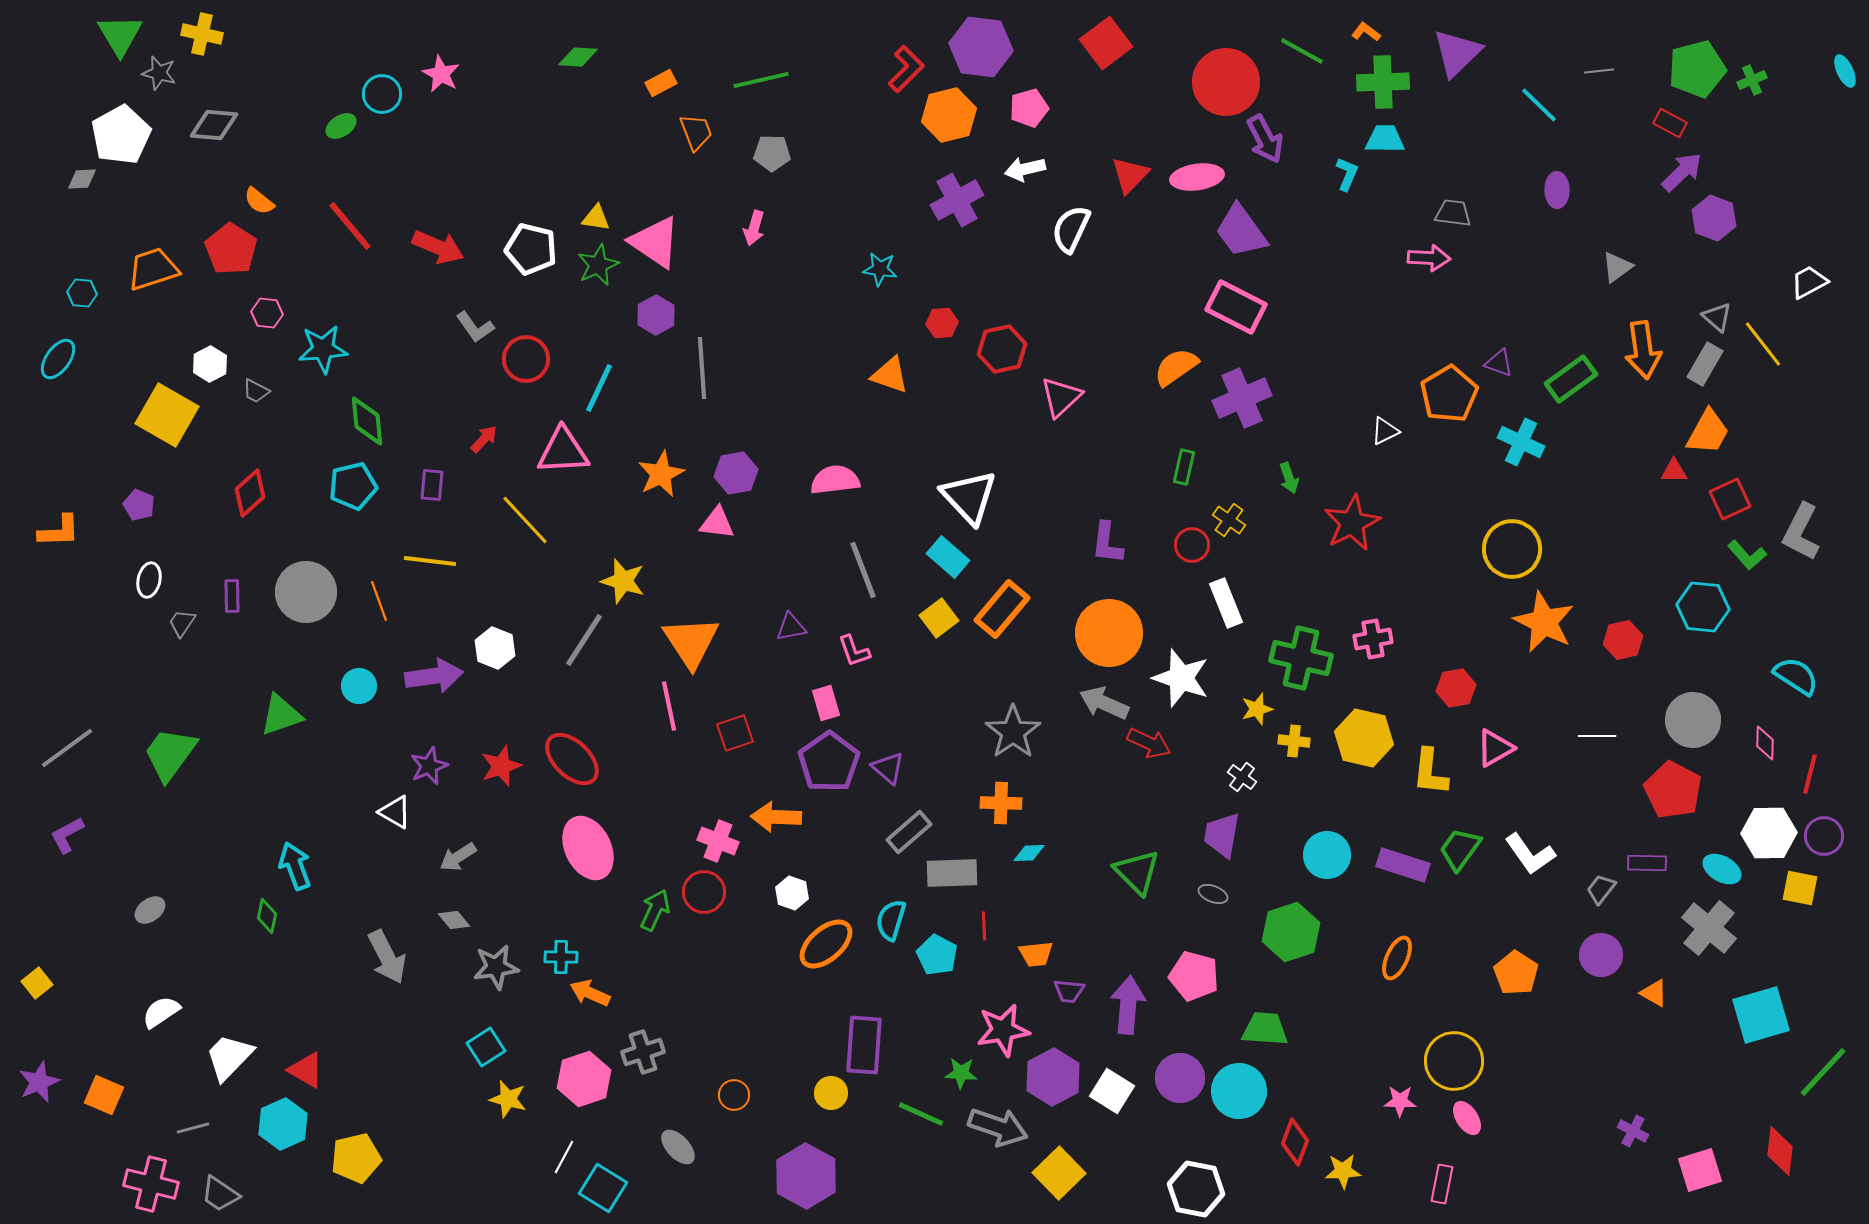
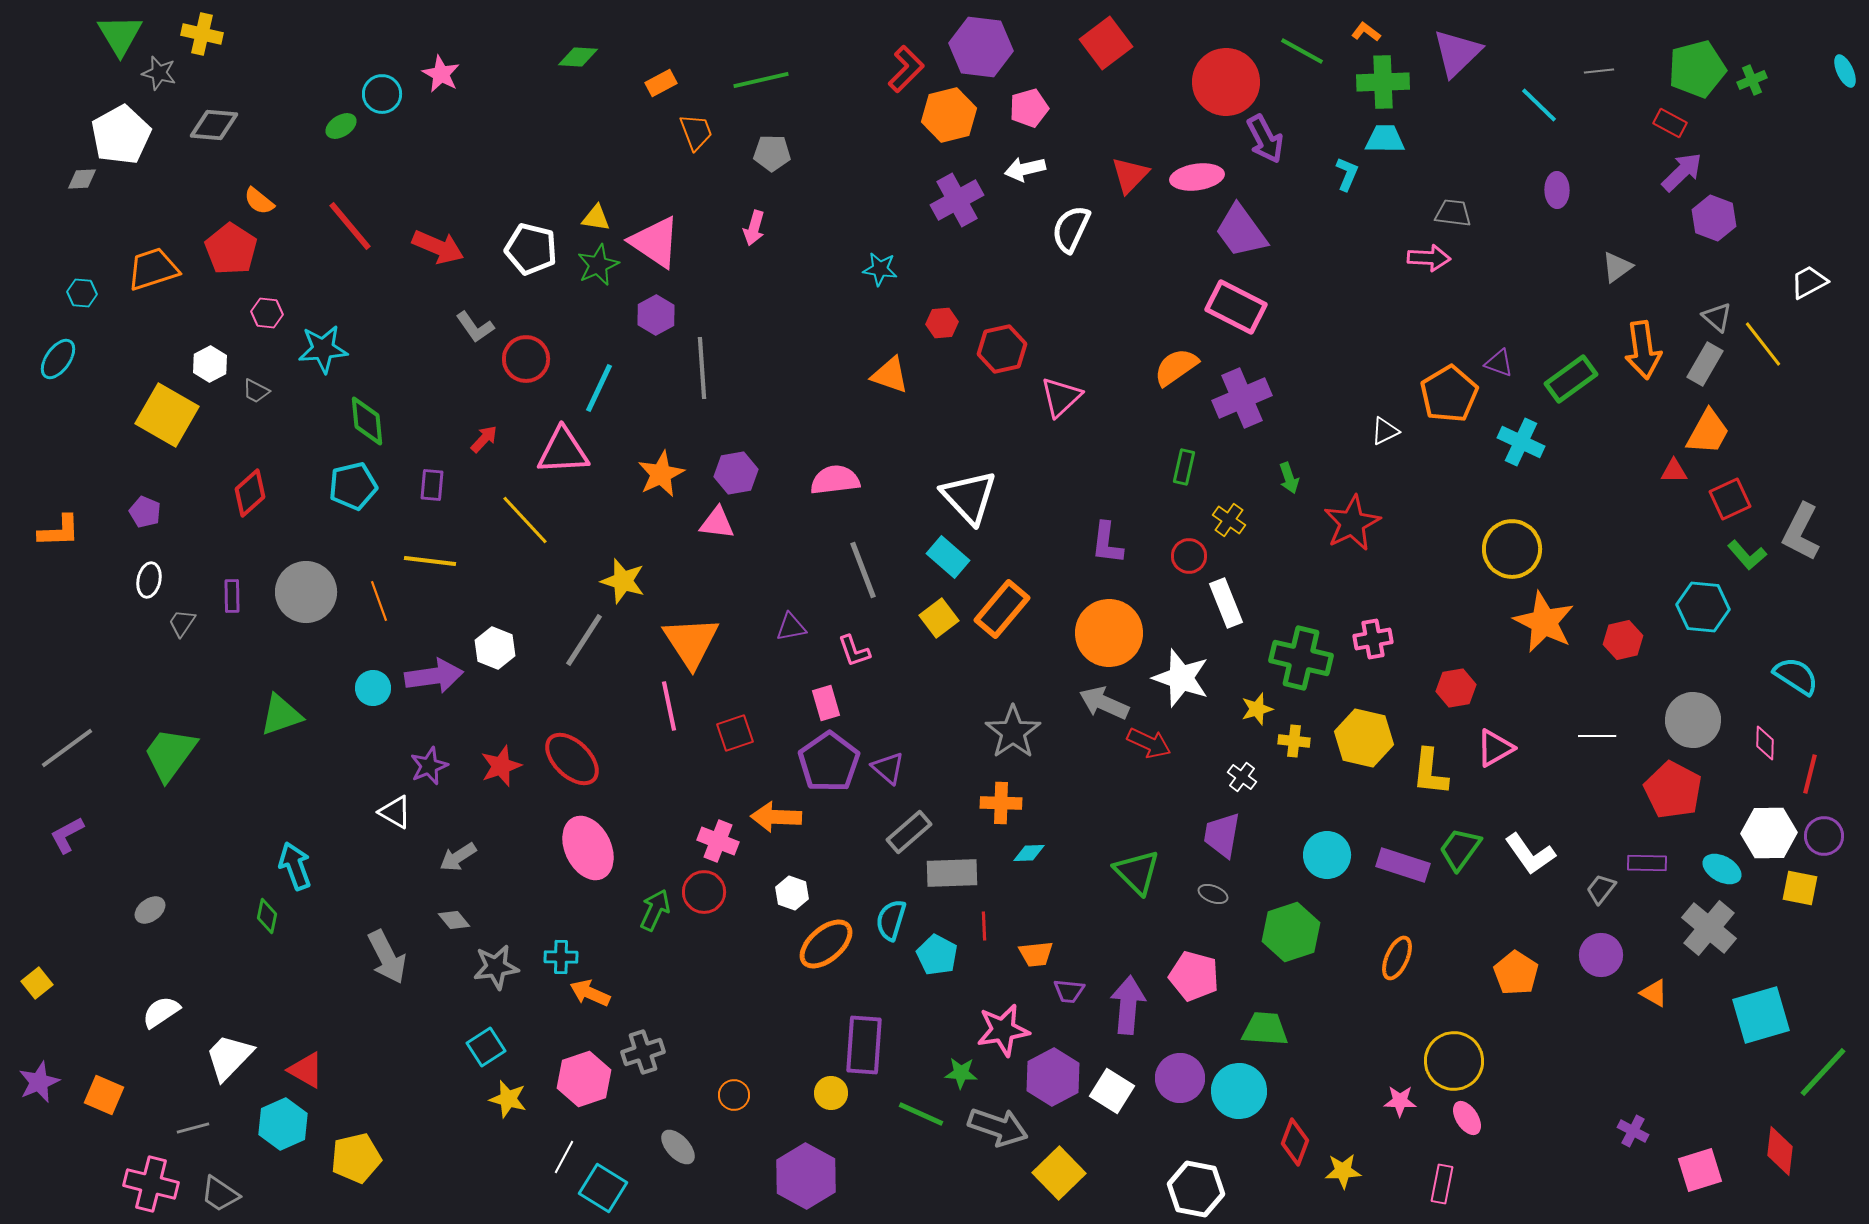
purple pentagon at (139, 505): moved 6 px right, 7 px down
red circle at (1192, 545): moved 3 px left, 11 px down
cyan circle at (359, 686): moved 14 px right, 2 px down
